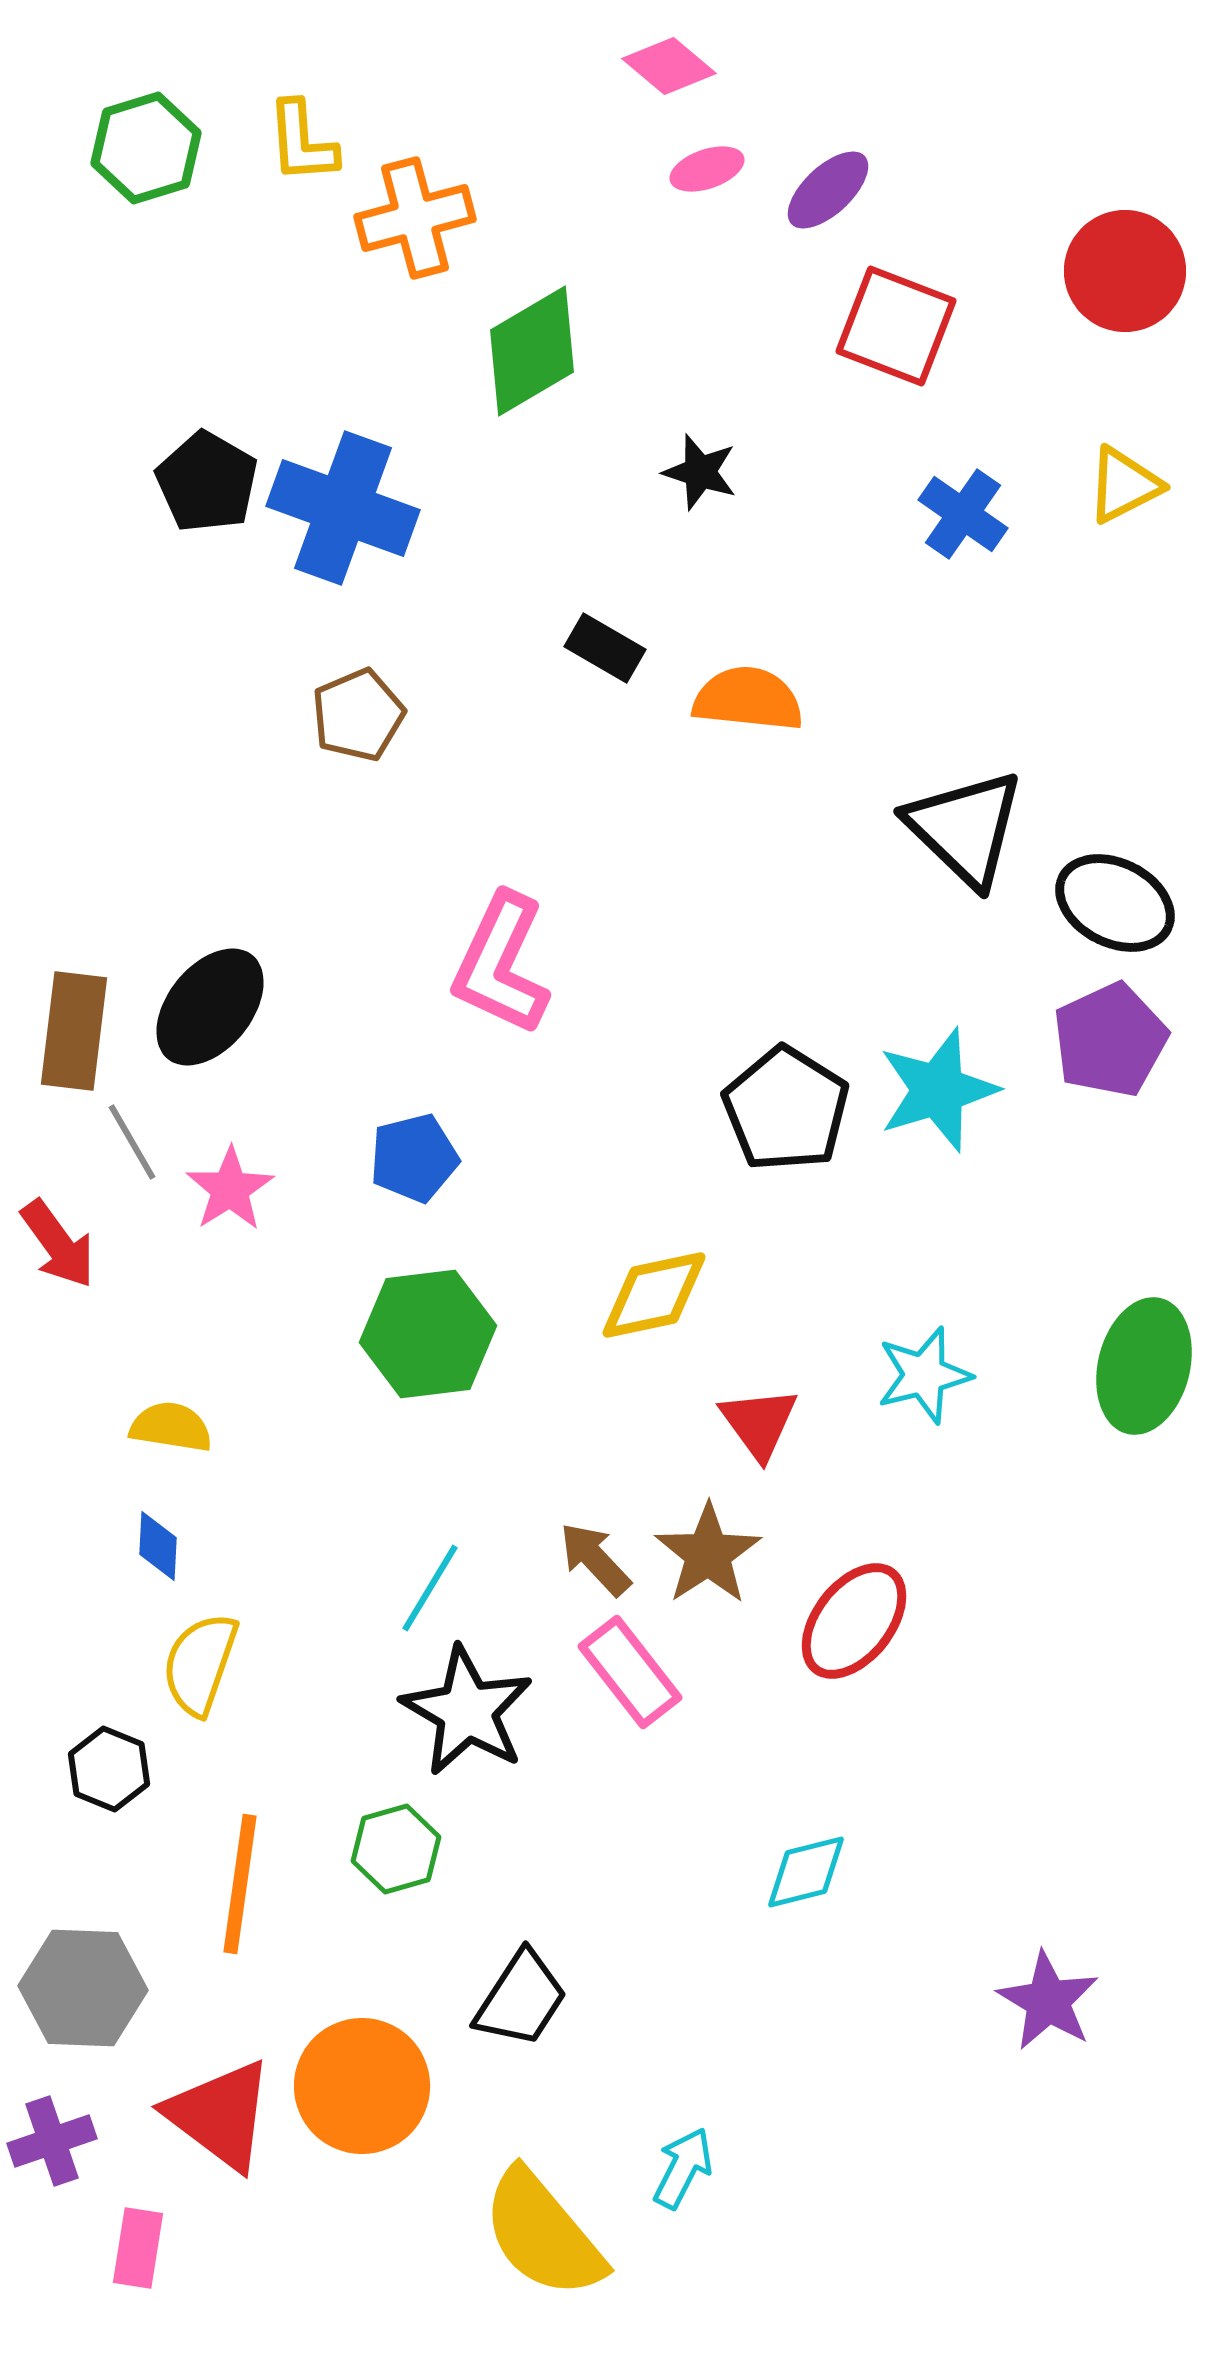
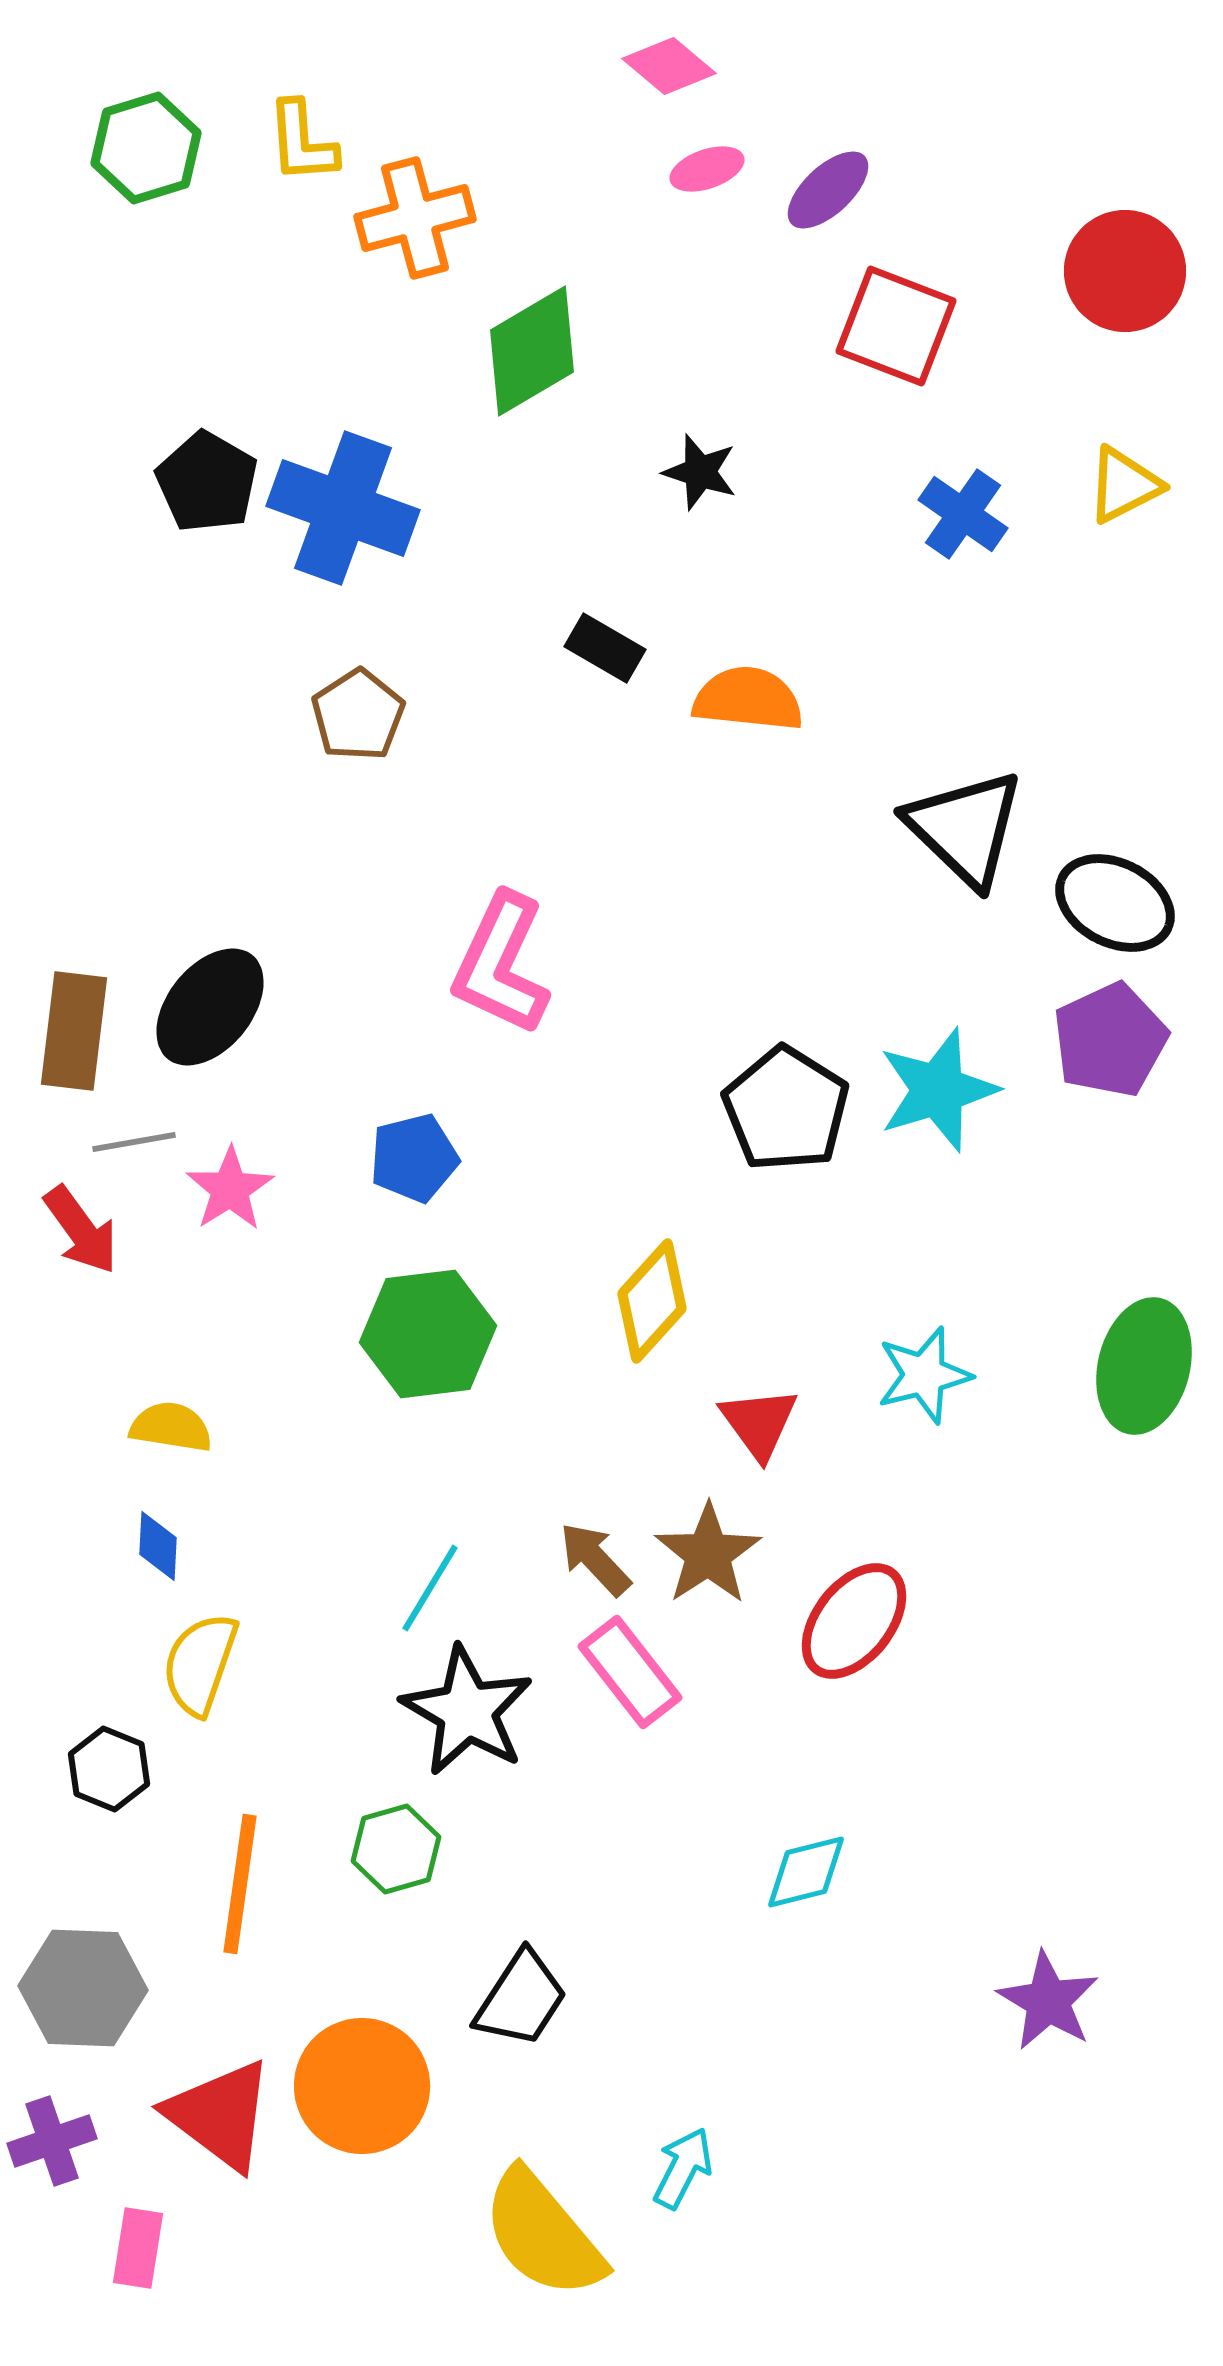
brown pentagon at (358, 715): rotated 10 degrees counterclockwise
gray line at (132, 1142): moved 2 px right; rotated 70 degrees counterclockwise
red arrow at (58, 1244): moved 23 px right, 14 px up
yellow diamond at (654, 1295): moved 2 px left, 6 px down; rotated 36 degrees counterclockwise
